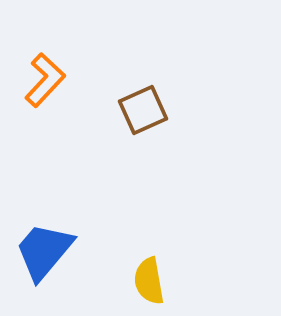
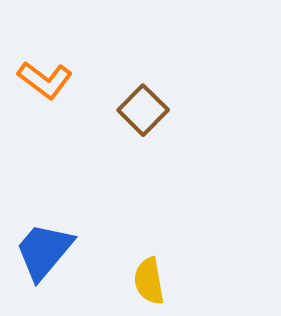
orange L-shape: rotated 84 degrees clockwise
brown square: rotated 21 degrees counterclockwise
